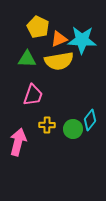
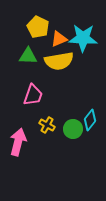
cyan star: moved 1 px right, 2 px up
green triangle: moved 1 px right, 3 px up
yellow cross: rotated 28 degrees clockwise
